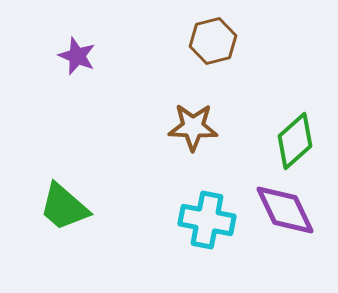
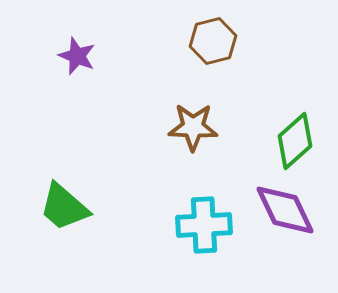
cyan cross: moved 3 px left, 5 px down; rotated 14 degrees counterclockwise
